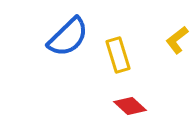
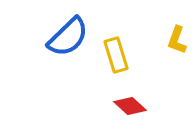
yellow L-shape: rotated 32 degrees counterclockwise
yellow rectangle: moved 2 px left
